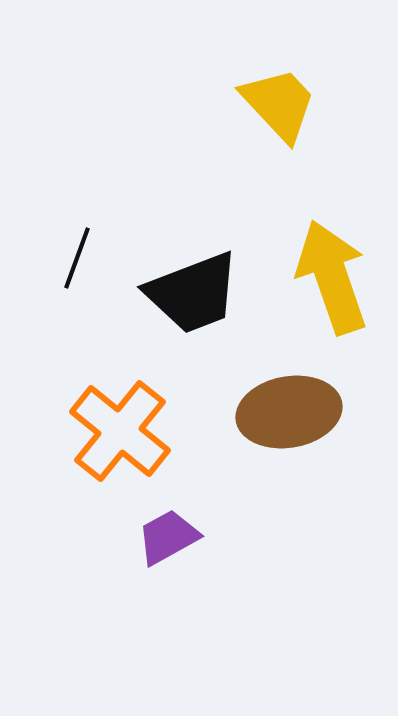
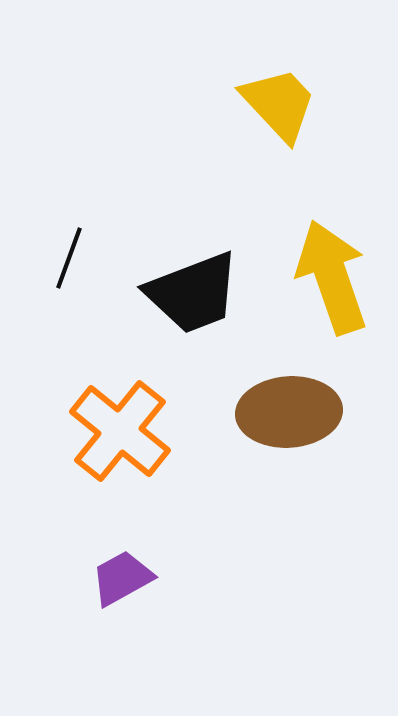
black line: moved 8 px left
brown ellipse: rotated 6 degrees clockwise
purple trapezoid: moved 46 px left, 41 px down
